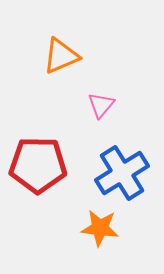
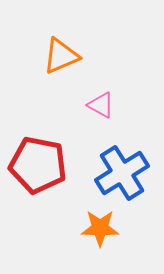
pink triangle: rotated 40 degrees counterclockwise
red pentagon: rotated 10 degrees clockwise
orange star: rotated 6 degrees counterclockwise
